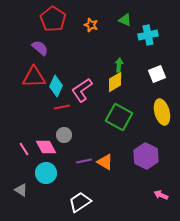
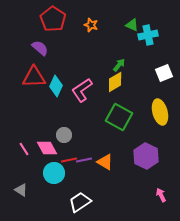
green triangle: moved 7 px right, 5 px down
green arrow: rotated 32 degrees clockwise
white square: moved 7 px right, 1 px up
red line: moved 7 px right, 53 px down
yellow ellipse: moved 2 px left
pink diamond: moved 1 px right, 1 px down
purple line: moved 1 px up
cyan circle: moved 8 px right
pink arrow: rotated 40 degrees clockwise
